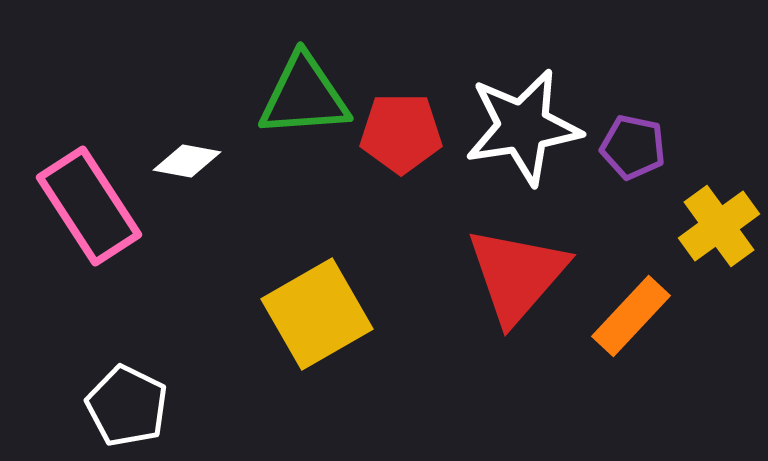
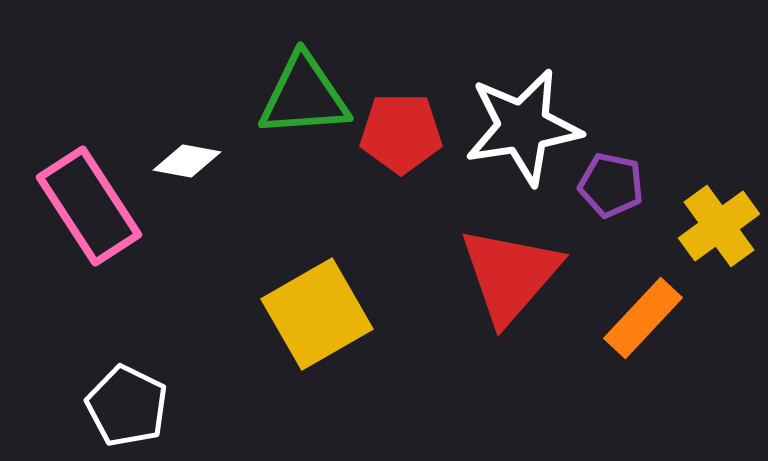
purple pentagon: moved 22 px left, 38 px down
red triangle: moved 7 px left
orange rectangle: moved 12 px right, 2 px down
